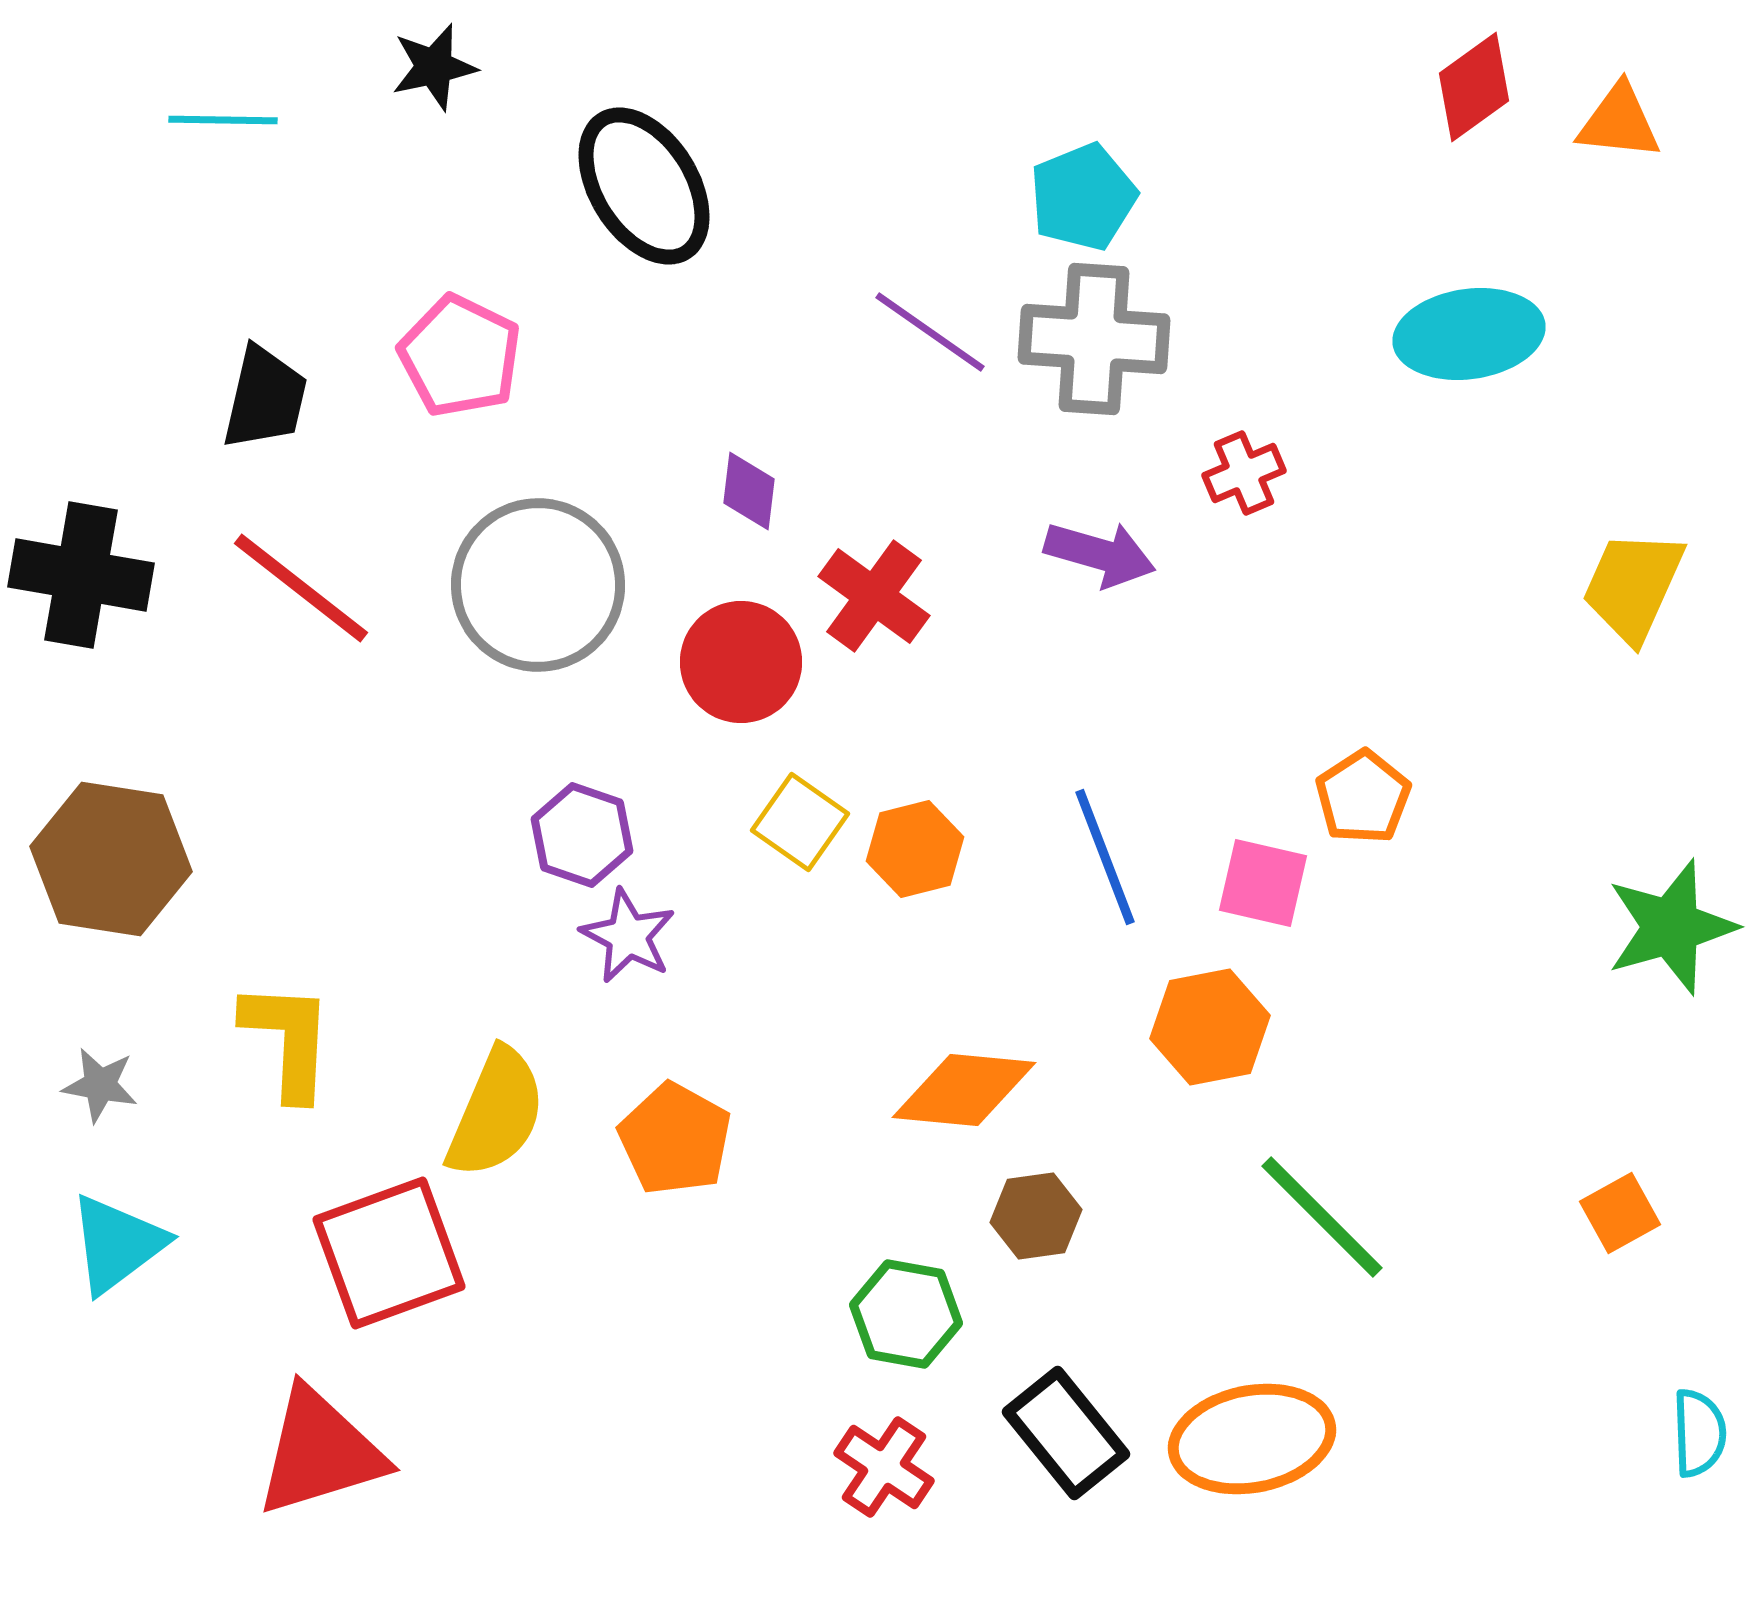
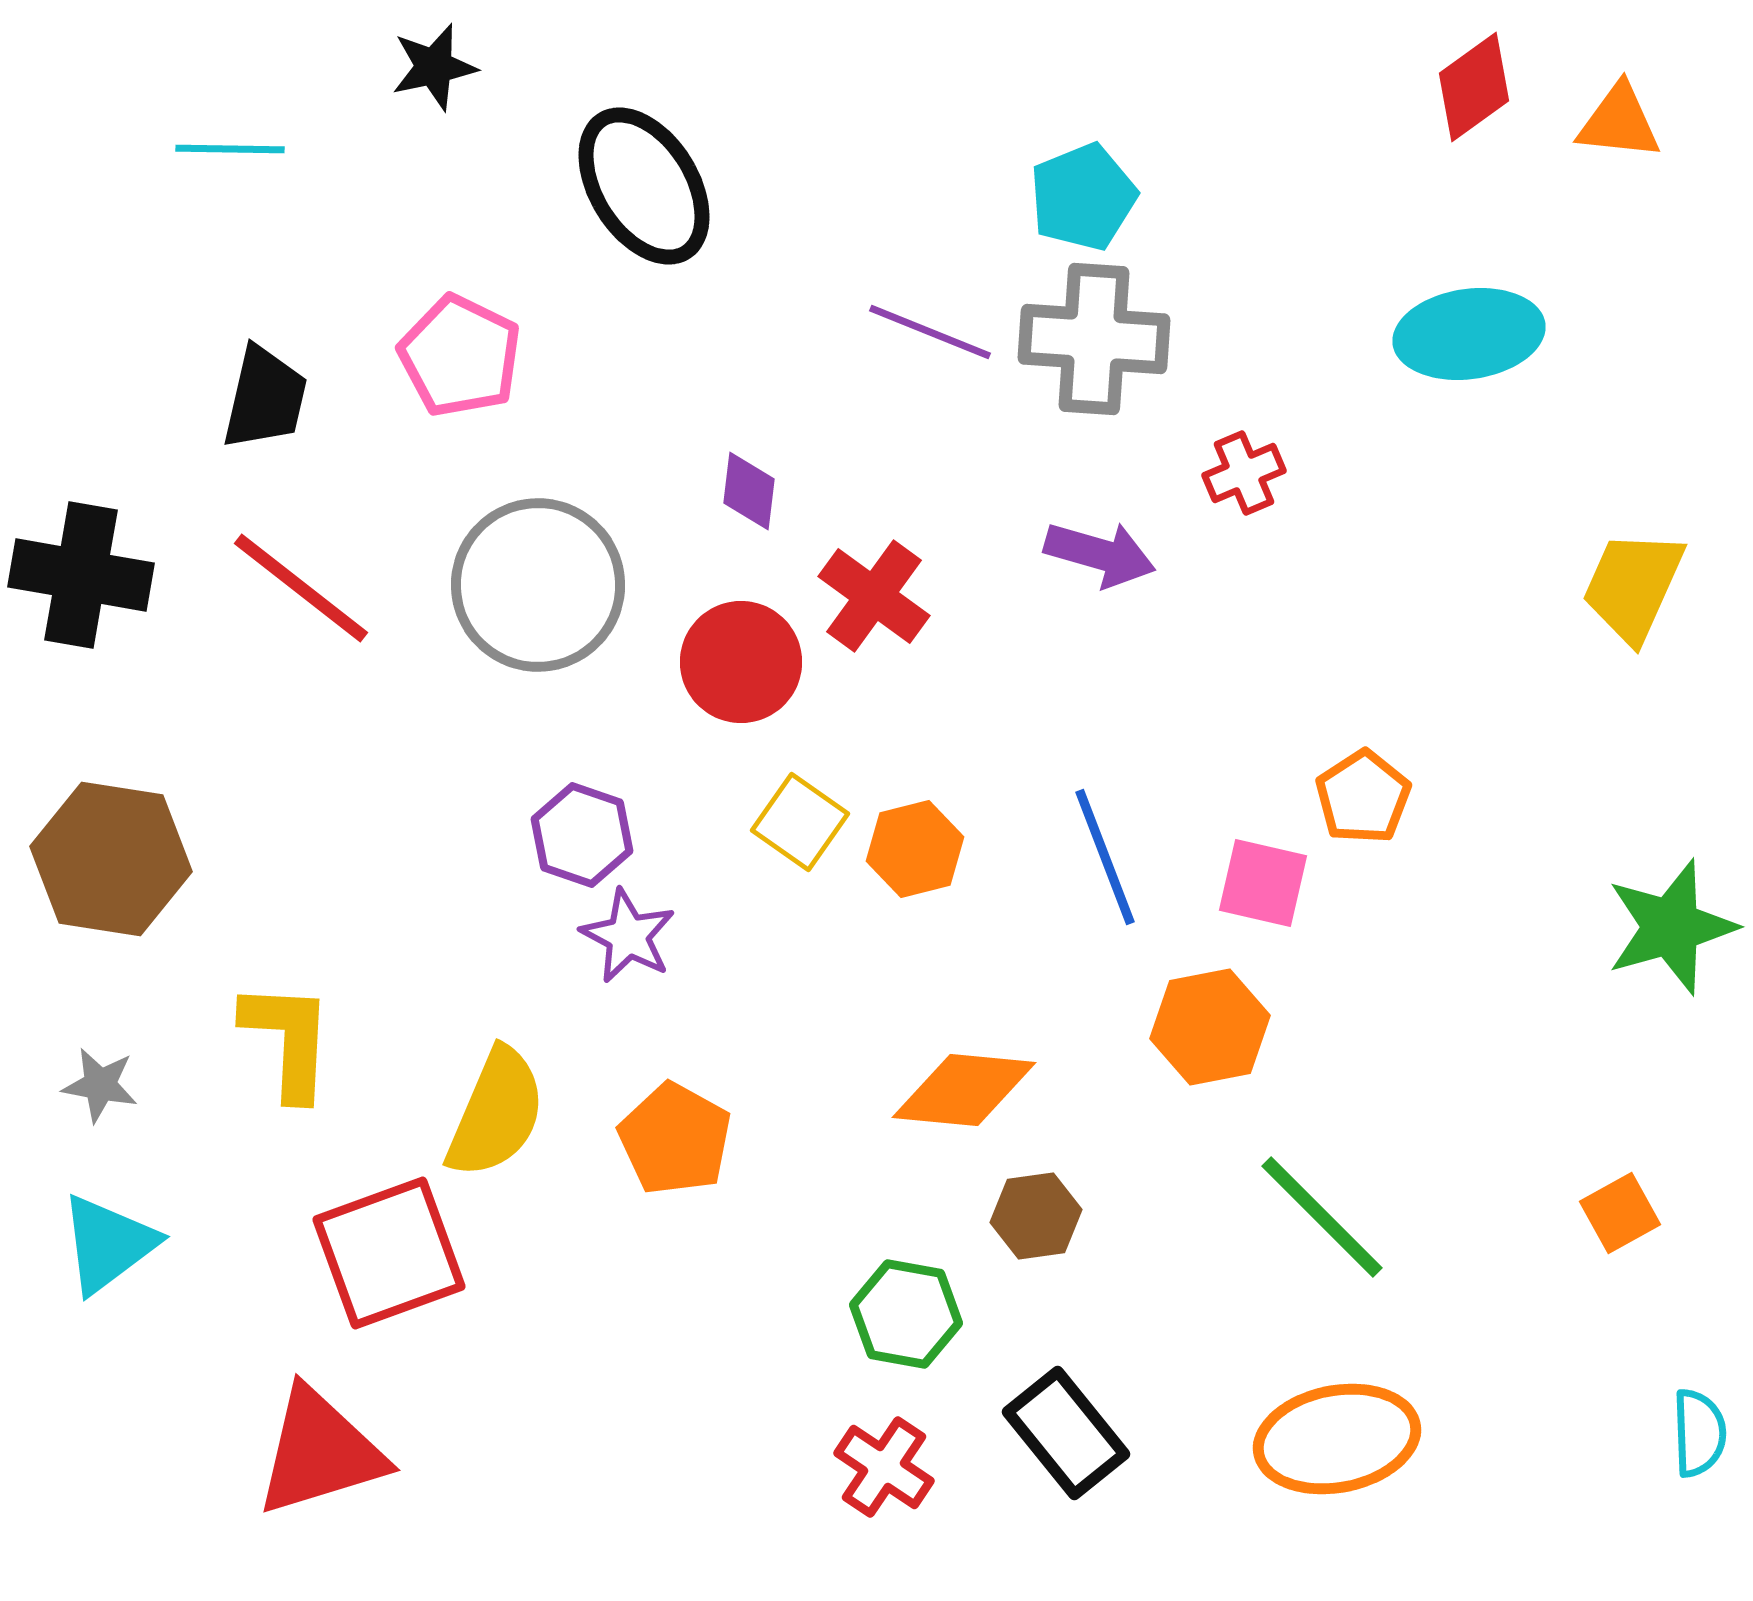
cyan line at (223, 120): moved 7 px right, 29 px down
purple line at (930, 332): rotated 13 degrees counterclockwise
cyan triangle at (117, 1244): moved 9 px left
orange ellipse at (1252, 1439): moved 85 px right
